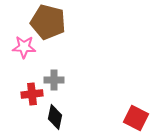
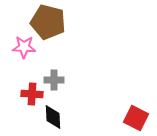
red cross: rotated 10 degrees clockwise
black diamond: moved 2 px left; rotated 15 degrees counterclockwise
